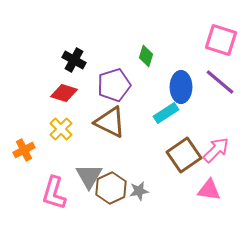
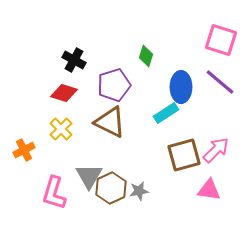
brown square: rotated 20 degrees clockwise
